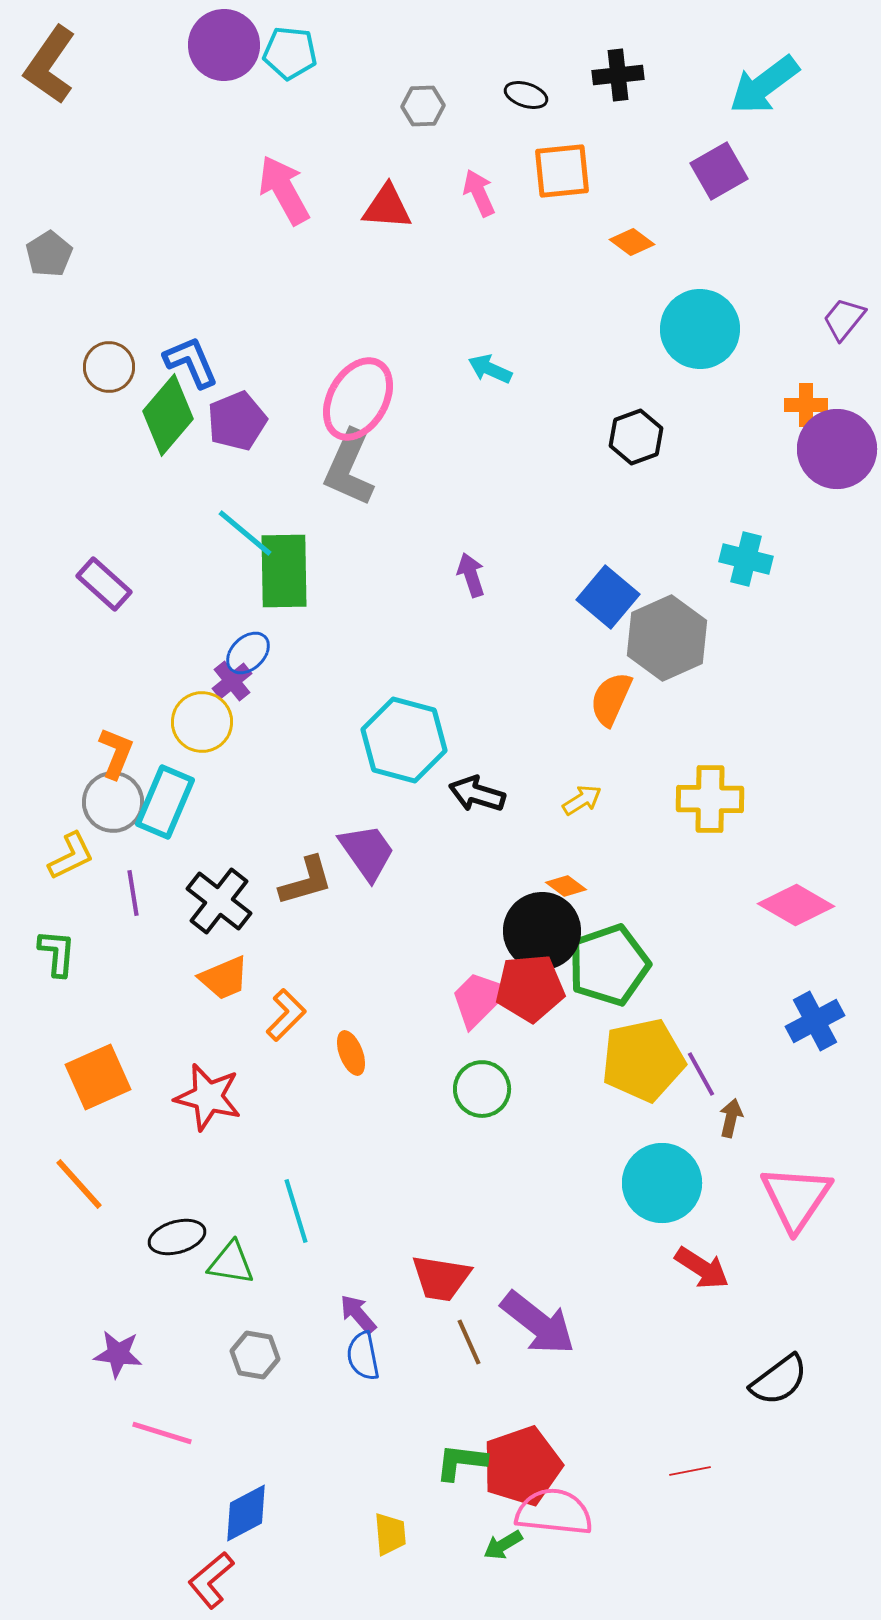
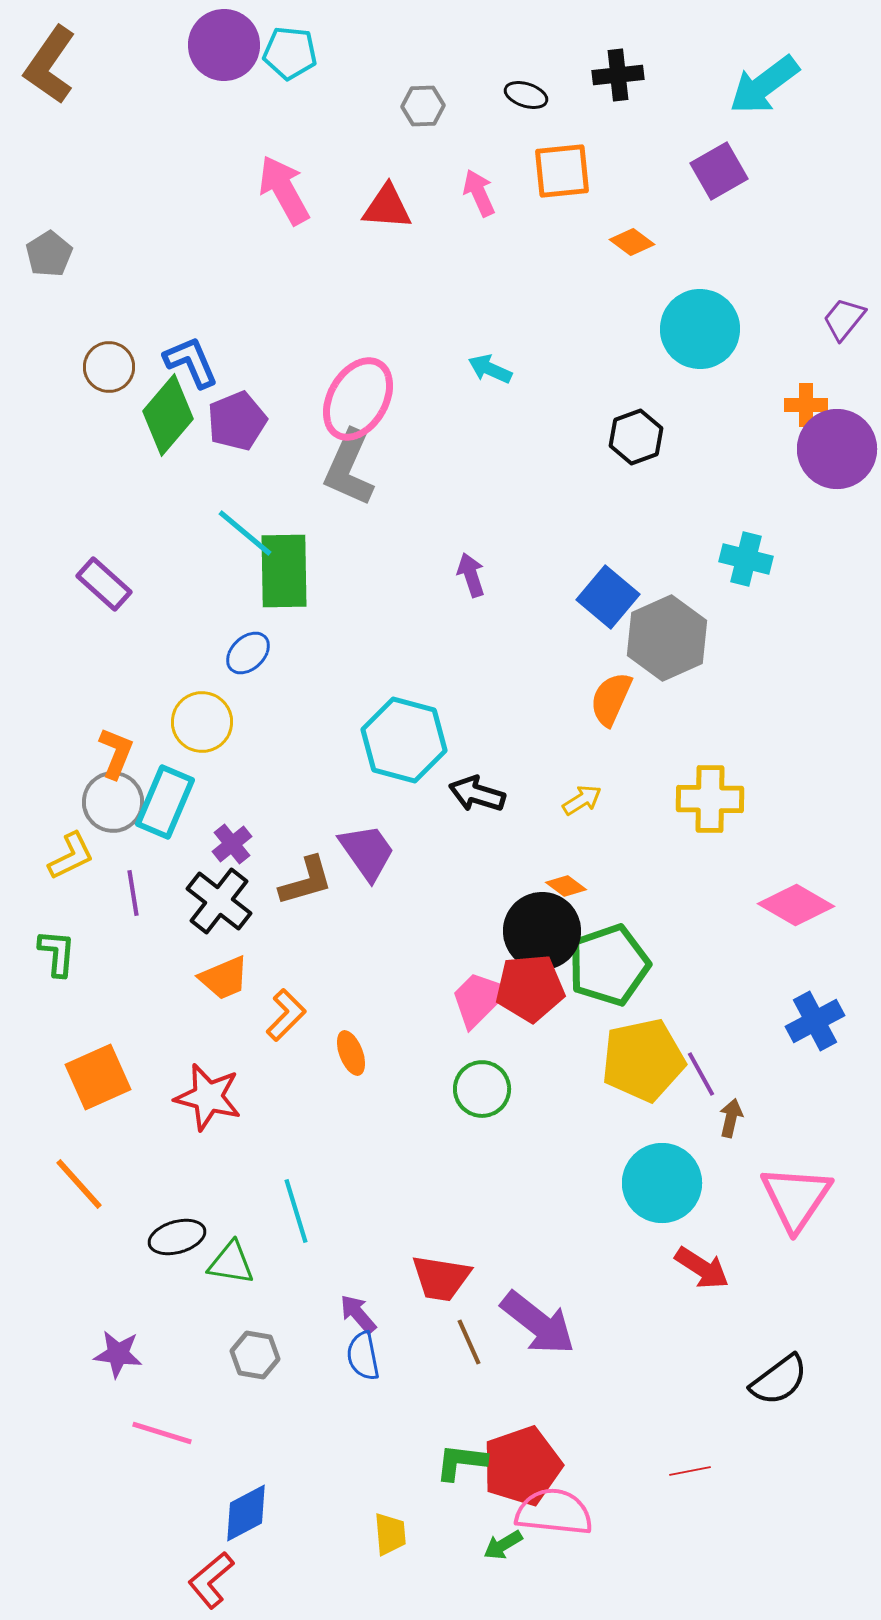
purple cross at (232, 681): moved 163 px down
